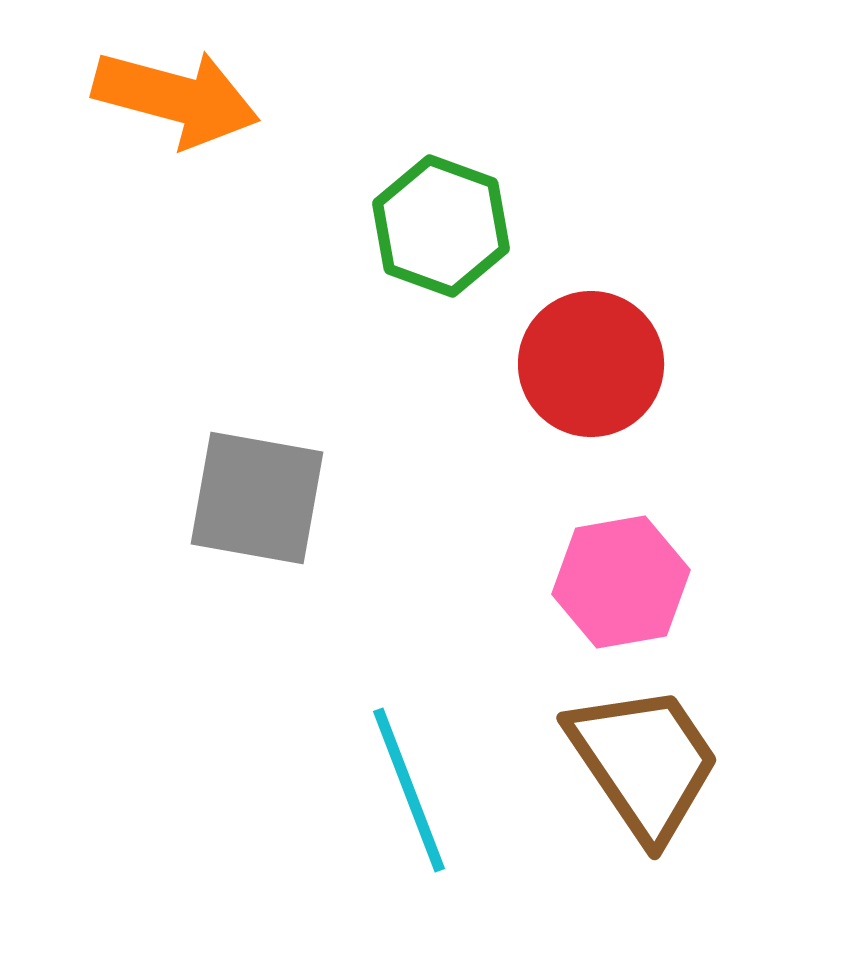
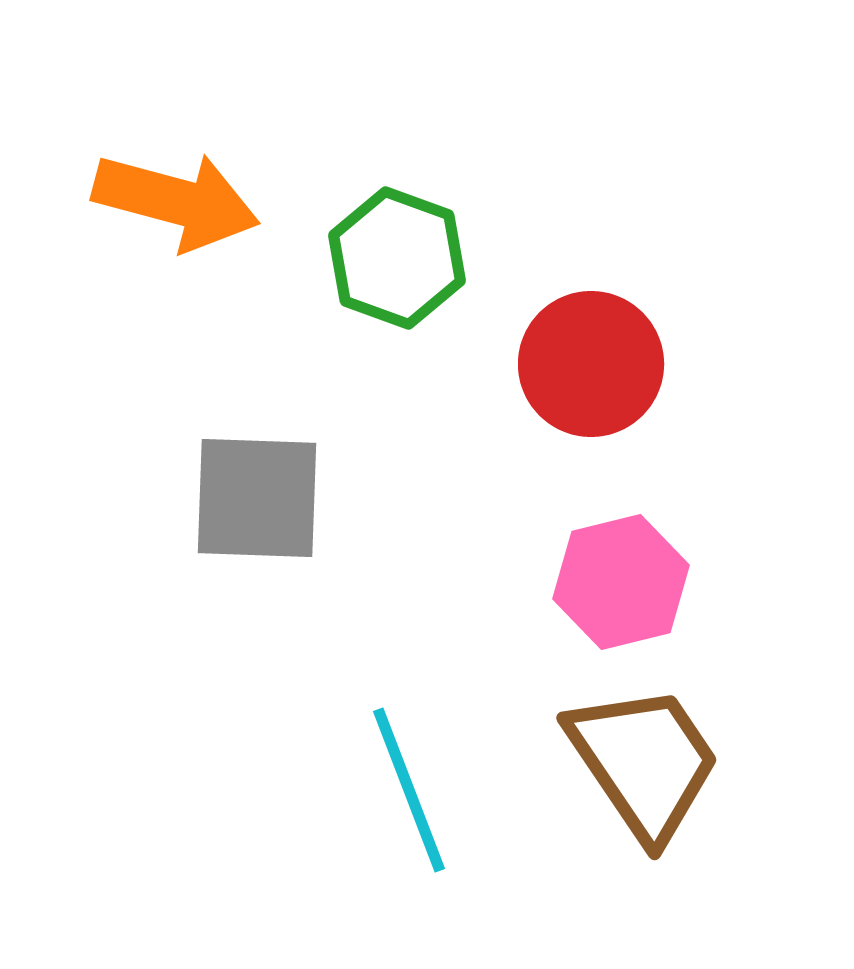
orange arrow: moved 103 px down
green hexagon: moved 44 px left, 32 px down
gray square: rotated 8 degrees counterclockwise
pink hexagon: rotated 4 degrees counterclockwise
